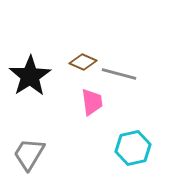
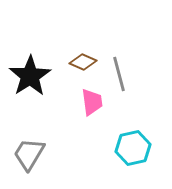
gray line: rotated 60 degrees clockwise
